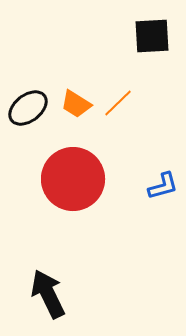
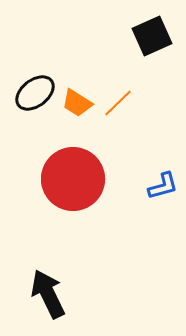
black square: rotated 21 degrees counterclockwise
orange trapezoid: moved 1 px right, 1 px up
black ellipse: moved 7 px right, 15 px up
